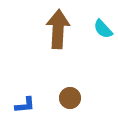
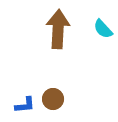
brown circle: moved 17 px left, 1 px down
